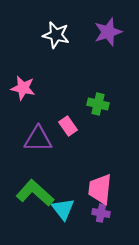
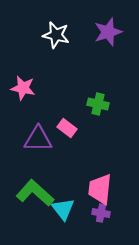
pink rectangle: moved 1 px left, 2 px down; rotated 18 degrees counterclockwise
